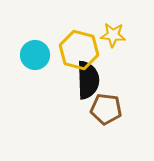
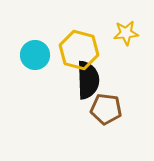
yellow star: moved 13 px right, 2 px up; rotated 10 degrees counterclockwise
